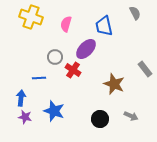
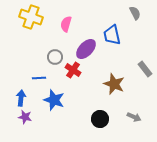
blue trapezoid: moved 8 px right, 9 px down
blue star: moved 11 px up
gray arrow: moved 3 px right, 1 px down
